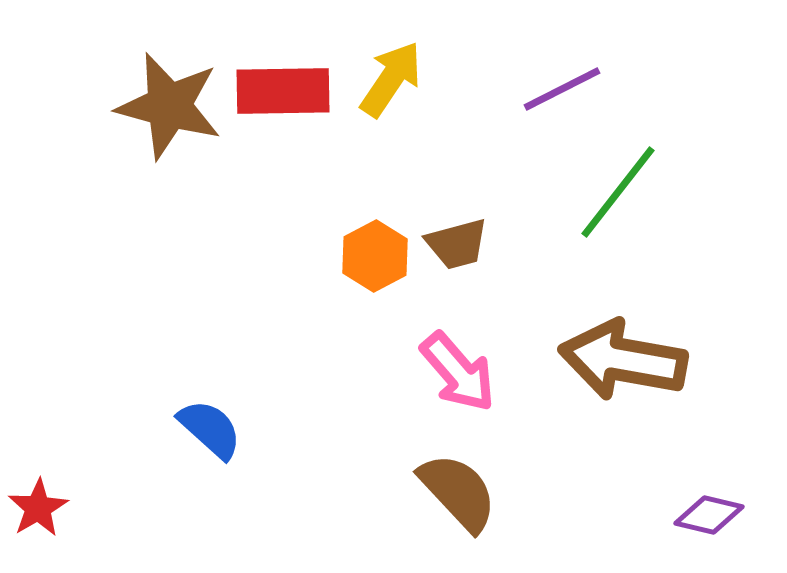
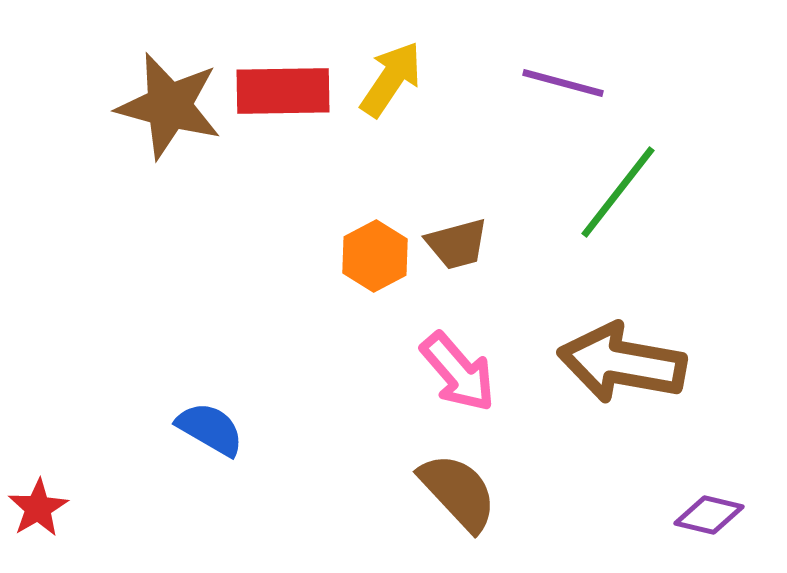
purple line: moved 1 px right, 6 px up; rotated 42 degrees clockwise
brown arrow: moved 1 px left, 3 px down
blue semicircle: rotated 12 degrees counterclockwise
